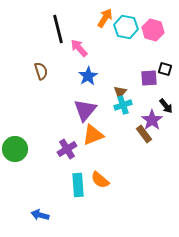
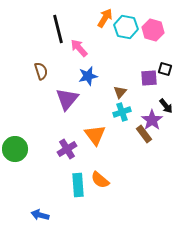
blue star: rotated 18 degrees clockwise
cyan cross: moved 1 px left, 7 px down
purple triangle: moved 18 px left, 11 px up
orange triangle: moved 2 px right; rotated 45 degrees counterclockwise
